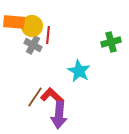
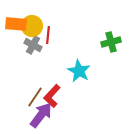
orange rectangle: moved 2 px right, 2 px down
red L-shape: rotated 90 degrees counterclockwise
purple arrow: moved 18 px left; rotated 148 degrees counterclockwise
